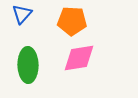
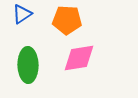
blue triangle: rotated 15 degrees clockwise
orange pentagon: moved 5 px left, 1 px up
